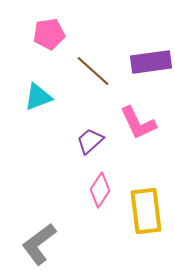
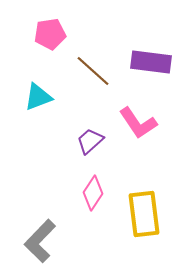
pink pentagon: moved 1 px right
purple rectangle: rotated 15 degrees clockwise
pink L-shape: rotated 9 degrees counterclockwise
pink diamond: moved 7 px left, 3 px down
yellow rectangle: moved 2 px left, 3 px down
gray L-shape: moved 1 px right, 3 px up; rotated 9 degrees counterclockwise
